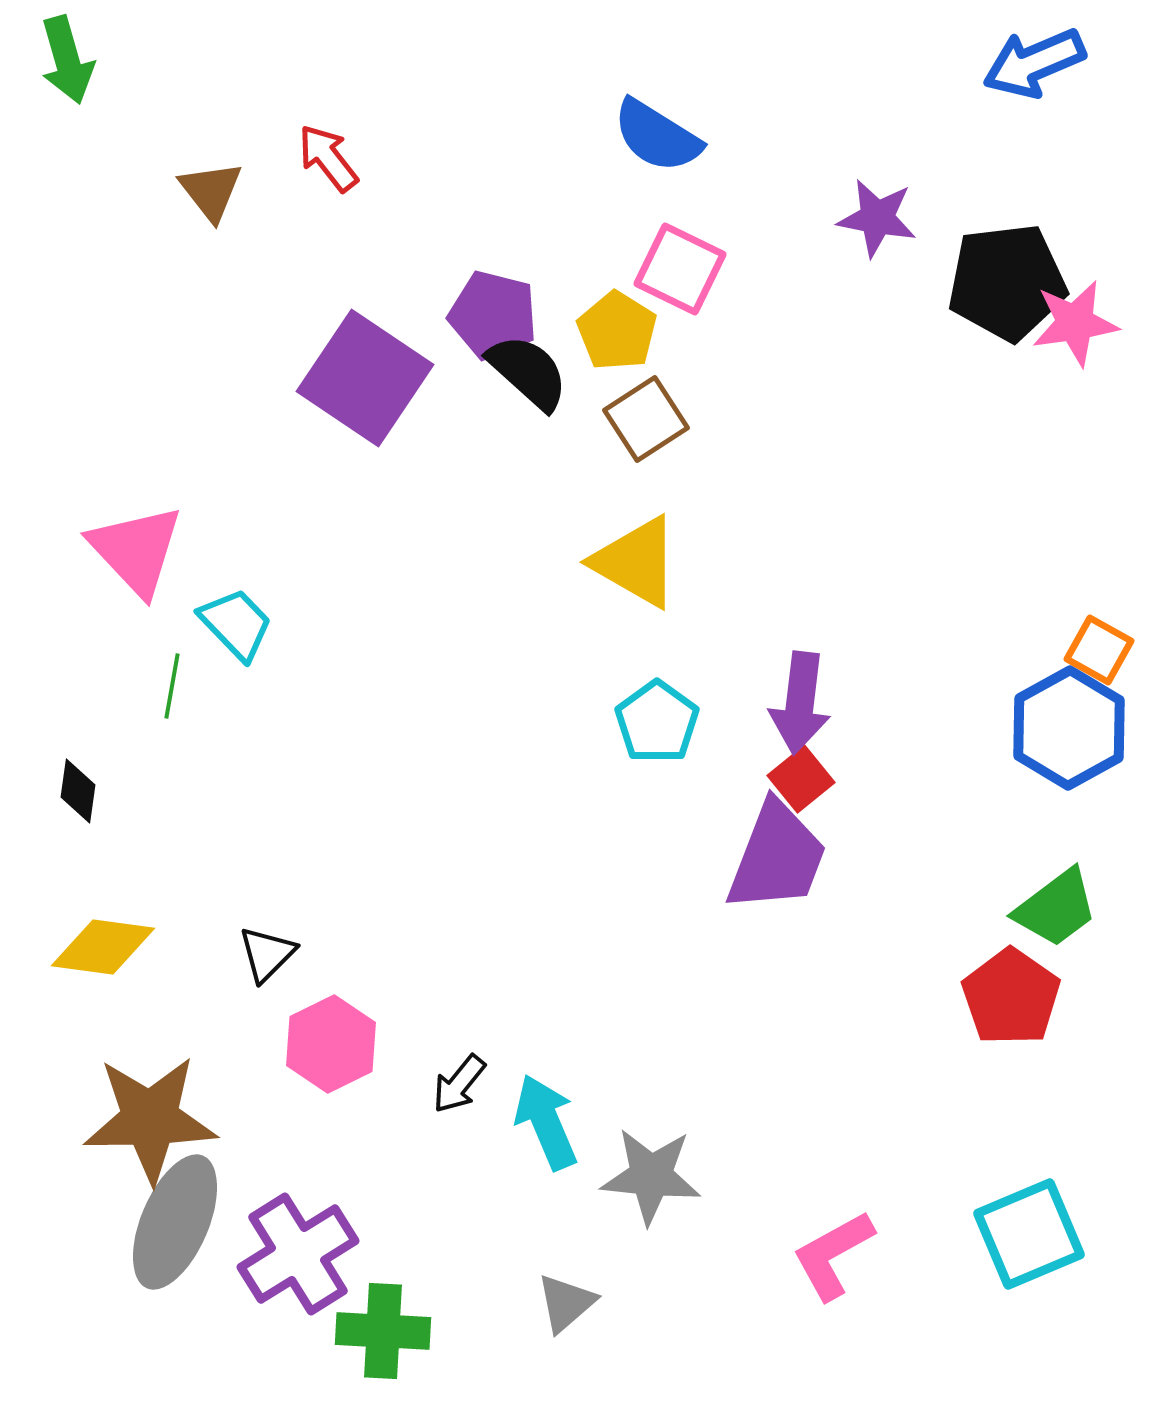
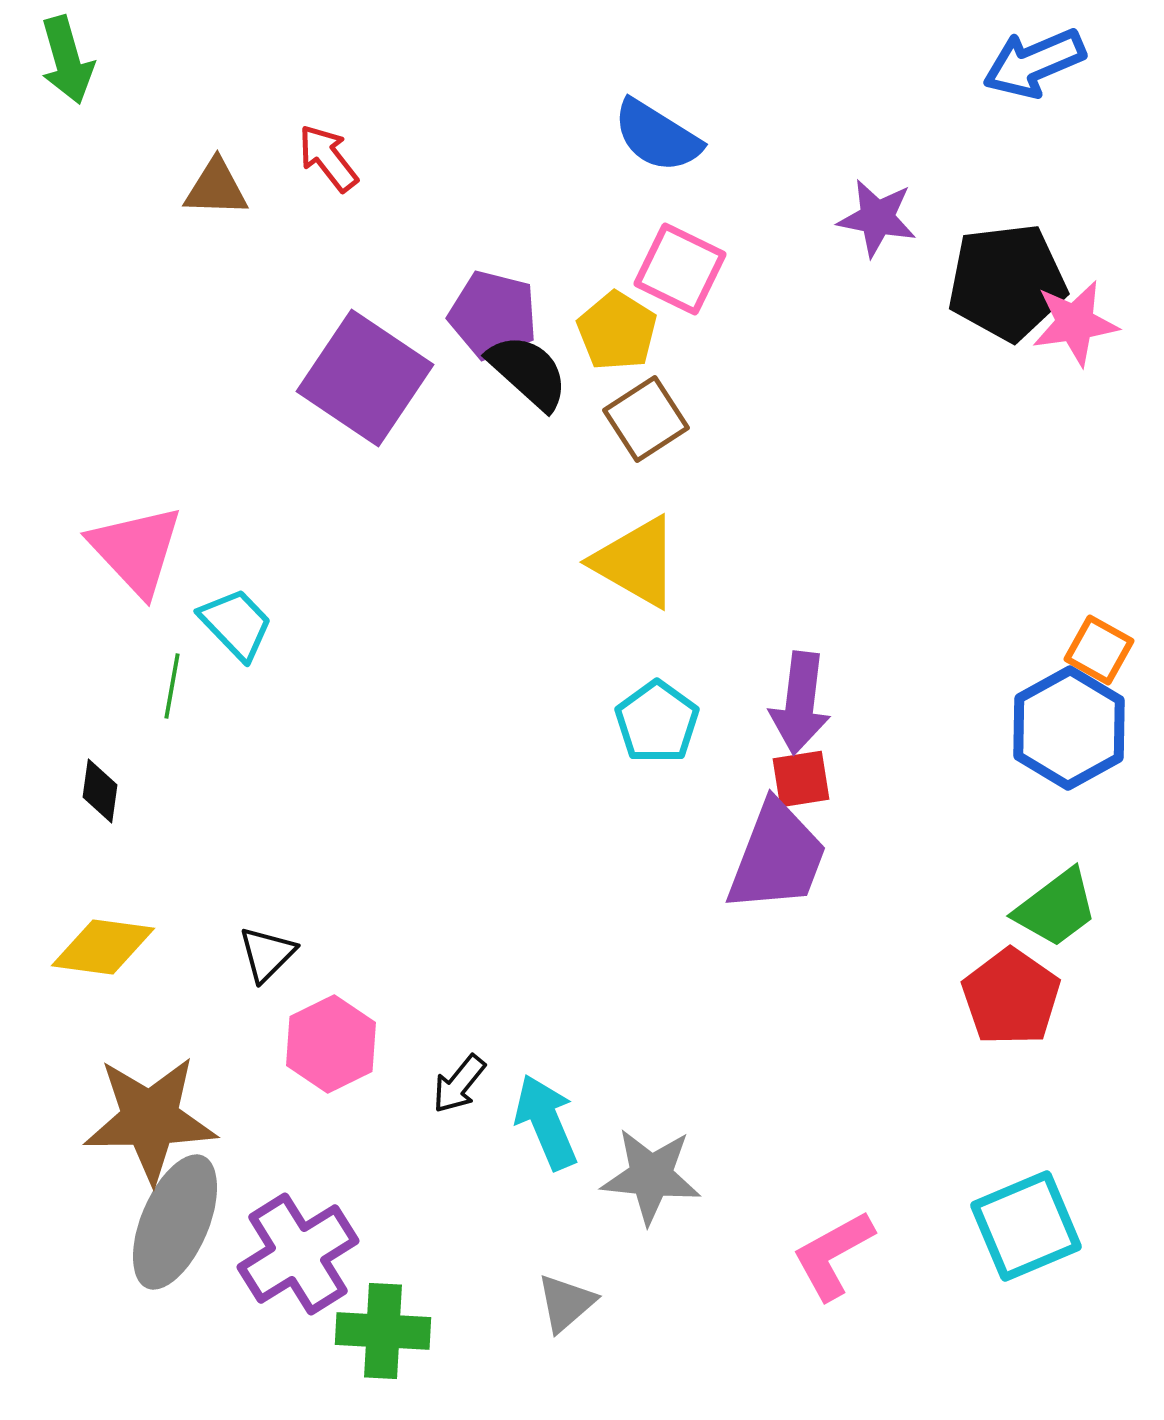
brown triangle: moved 5 px right, 3 px up; rotated 50 degrees counterclockwise
red square: rotated 30 degrees clockwise
black diamond: moved 22 px right
cyan square: moved 3 px left, 8 px up
